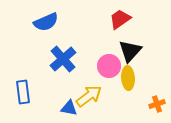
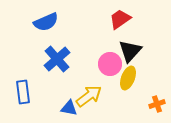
blue cross: moved 6 px left
pink circle: moved 1 px right, 2 px up
yellow ellipse: rotated 25 degrees clockwise
